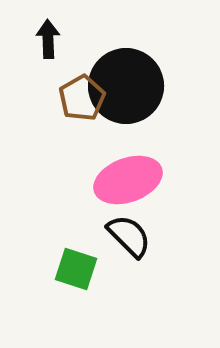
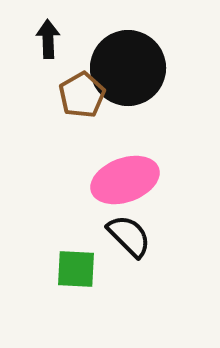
black circle: moved 2 px right, 18 px up
brown pentagon: moved 3 px up
pink ellipse: moved 3 px left
green square: rotated 15 degrees counterclockwise
